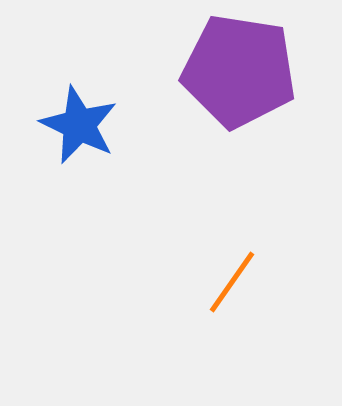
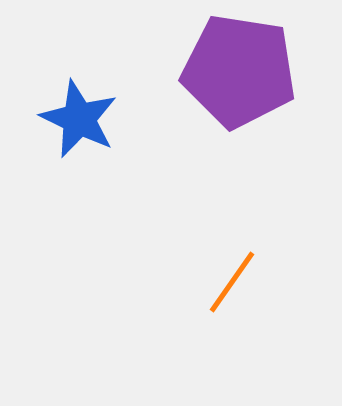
blue star: moved 6 px up
